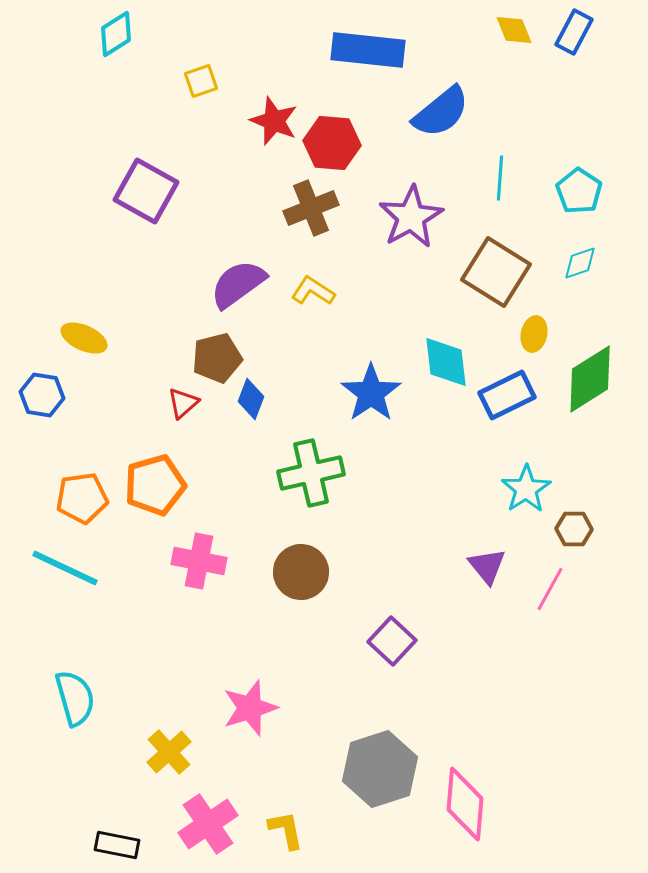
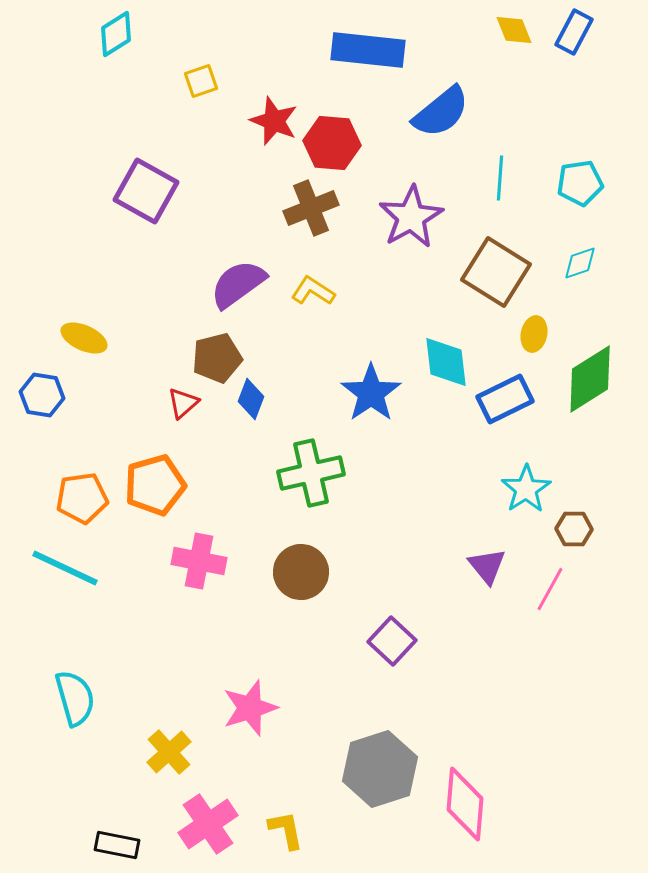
cyan pentagon at (579, 191): moved 1 px right, 8 px up; rotated 30 degrees clockwise
blue rectangle at (507, 395): moved 2 px left, 4 px down
